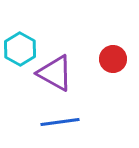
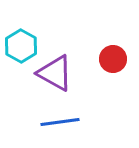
cyan hexagon: moved 1 px right, 3 px up
